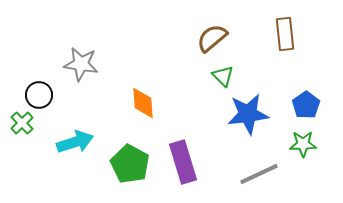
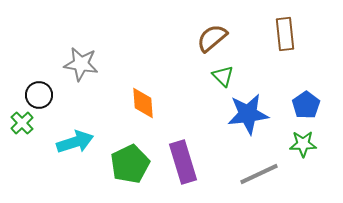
green pentagon: rotated 18 degrees clockwise
